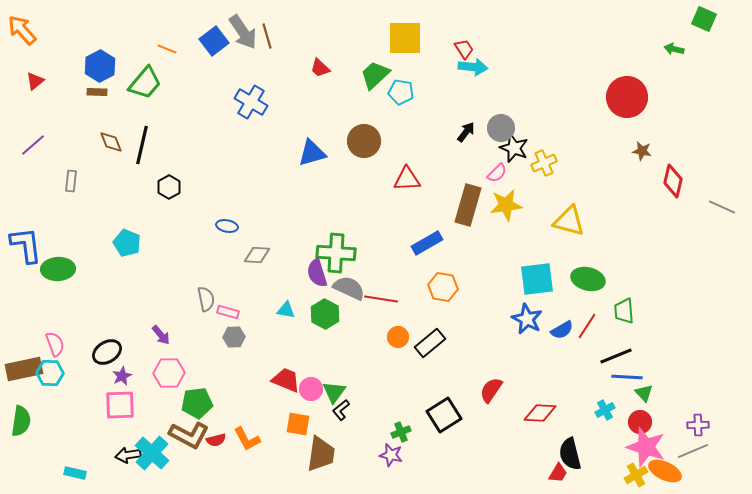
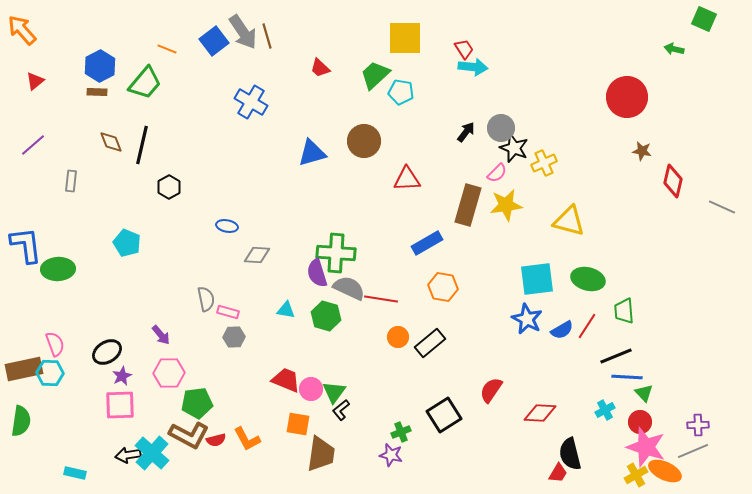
green hexagon at (325, 314): moved 1 px right, 2 px down; rotated 12 degrees counterclockwise
